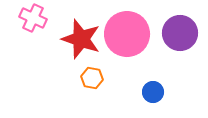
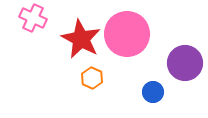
purple circle: moved 5 px right, 30 px down
red star: rotated 9 degrees clockwise
orange hexagon: rotated 15 degrees clockwise
